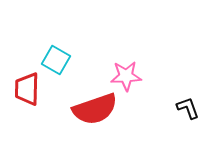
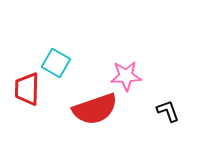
cyan square: moved 3 px down
black L-shape: moved 20 px left, 3 px down
